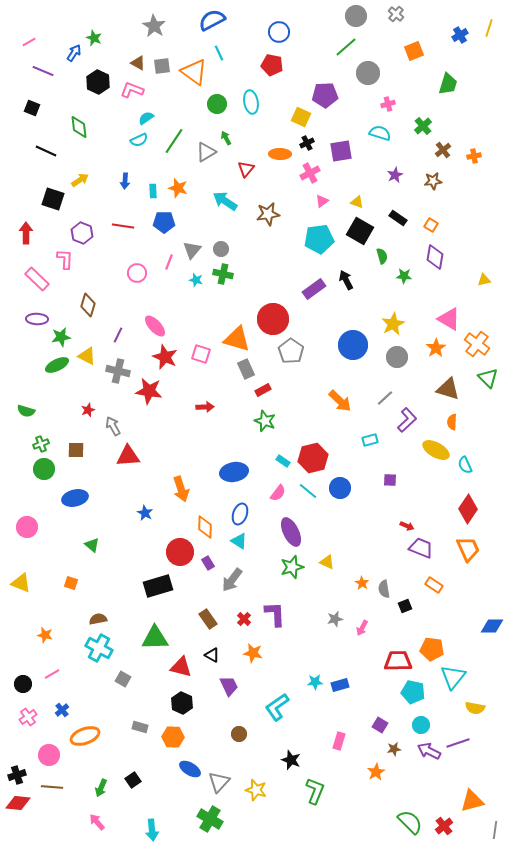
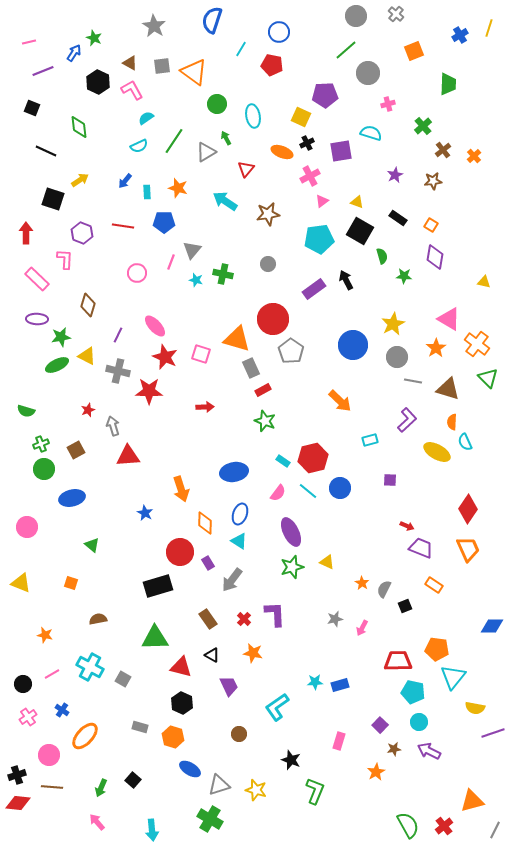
blue semicircle at (212, 20): rotated 44 degrees counterclockwise
pink line at (29, 42): rotated 16 degrees clockwise
green line at (346, 47): moved 3 px down
cyan line at (219, 53): moved 22 px right, 4 px up; rotated 56 degrees clockwise
brown triangle at (138, 63): moved 8 px left
purple line at (43, 71): rotated 45 degrees counterclockwise
green trapezoid at (448, 84): rotated 15 degrees counterclockwise
pink L-shape at (132, 90): rotated 40 degrees clockwise
cyan ellipse at (251, 102): moved 2 px right, 14 px down
cyan semicircle at (380, 133): moved 9 px left
cyan semicircle at (139, 140): moved 6 px down
orange ellipse at (280, 154): moved 2 px right, 2 px up; rotated 20 degrees clockwise
orange cross at (474, 156): rotated 32 degrees counterclockwise
pink cross at (310, 173): moved 3 px down
blue arrow at (125, 181): rotated 35 degrees clockwise
cyan rectangle at (153, 191): moved 6 px left, 1 px down
gray circle at (221, 249): moved 47 px right, 15 px down
pink line at (169, 262): moved 2 px right
yellow triangle at (484, 280): moved 2 px down; rotated 24 degrees clockwise
gray rectangle at (246, 369): moved 5 px right, 1 px up
red star at (149, 391): rotated 8 degrees counterclockwise
gray line at (385, 398): moved 28 px right, 17 px up; rotated 54 degrees clockwise
gray arrow at (113, 426): rotated 12 degrees clockwise
brown square at (76, 450): rotated 30 degrees counterclockwise
yellow ellipse at (436, 450): moved 1 px right, 2 px down
cyan semicircle at (465, 465): moved 23 px up
blue ellipse at (75, 498): moved 3 px left
orange diamond at (205, 527): moved 4 px up
gray semicircle at (384, 589): rotated 36 degrees clockwise
cyan cross at (99, 648): moved 9 px left, 19 px down
orange pentagon at (432, 649): moved 5 px right
blue cross at (62, 710): rotated 16 degrees counterclockwise
purple square at (380, 725): rotated 14 degrees clockwise
cyan circle at (421, 725): moved 2 px left, 3 px up
orange ellipse at (85, 736): rotated 28 degrees counterclockwise
orange hexagon at (173, 737): rotated 15 degrees clockwise
purple line at (458, 743): moved 35 px right, 10 px up
black square at (133, 780): rotated 14 degrees counterclockwise
gray triangle at (219, 782): moved 3 px down; rotated 30 degrees clockwise
green semicircle at (410, 822): moved 2 px left, 3 px down; rotated 16 degrees clockwise
gray line at (495, 830): rotated 18 degrees clockwise
